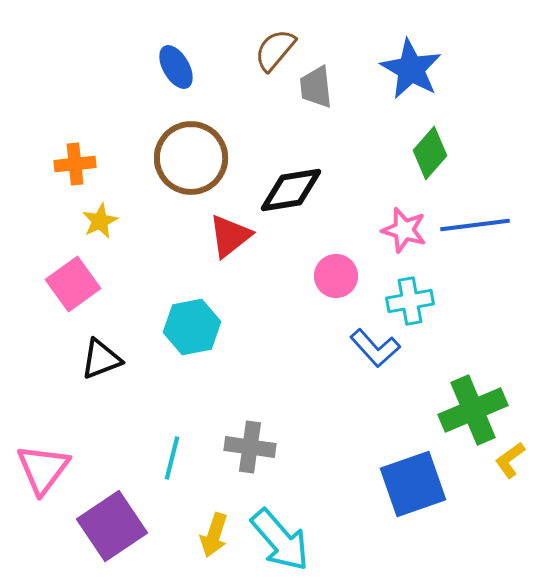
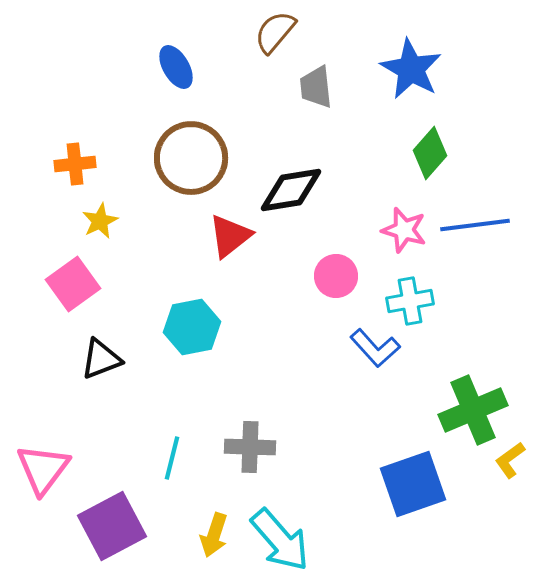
brown semicircle: moved 18 px up
gray cross: rotated 6 degrees counterclockwise
purple square: rotated 6 degrees clockwise
